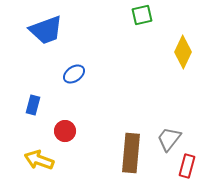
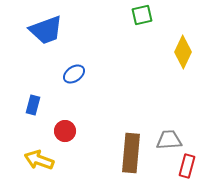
gray trapezoid: moved 1 px down; rotated 48 degrees clockwise
